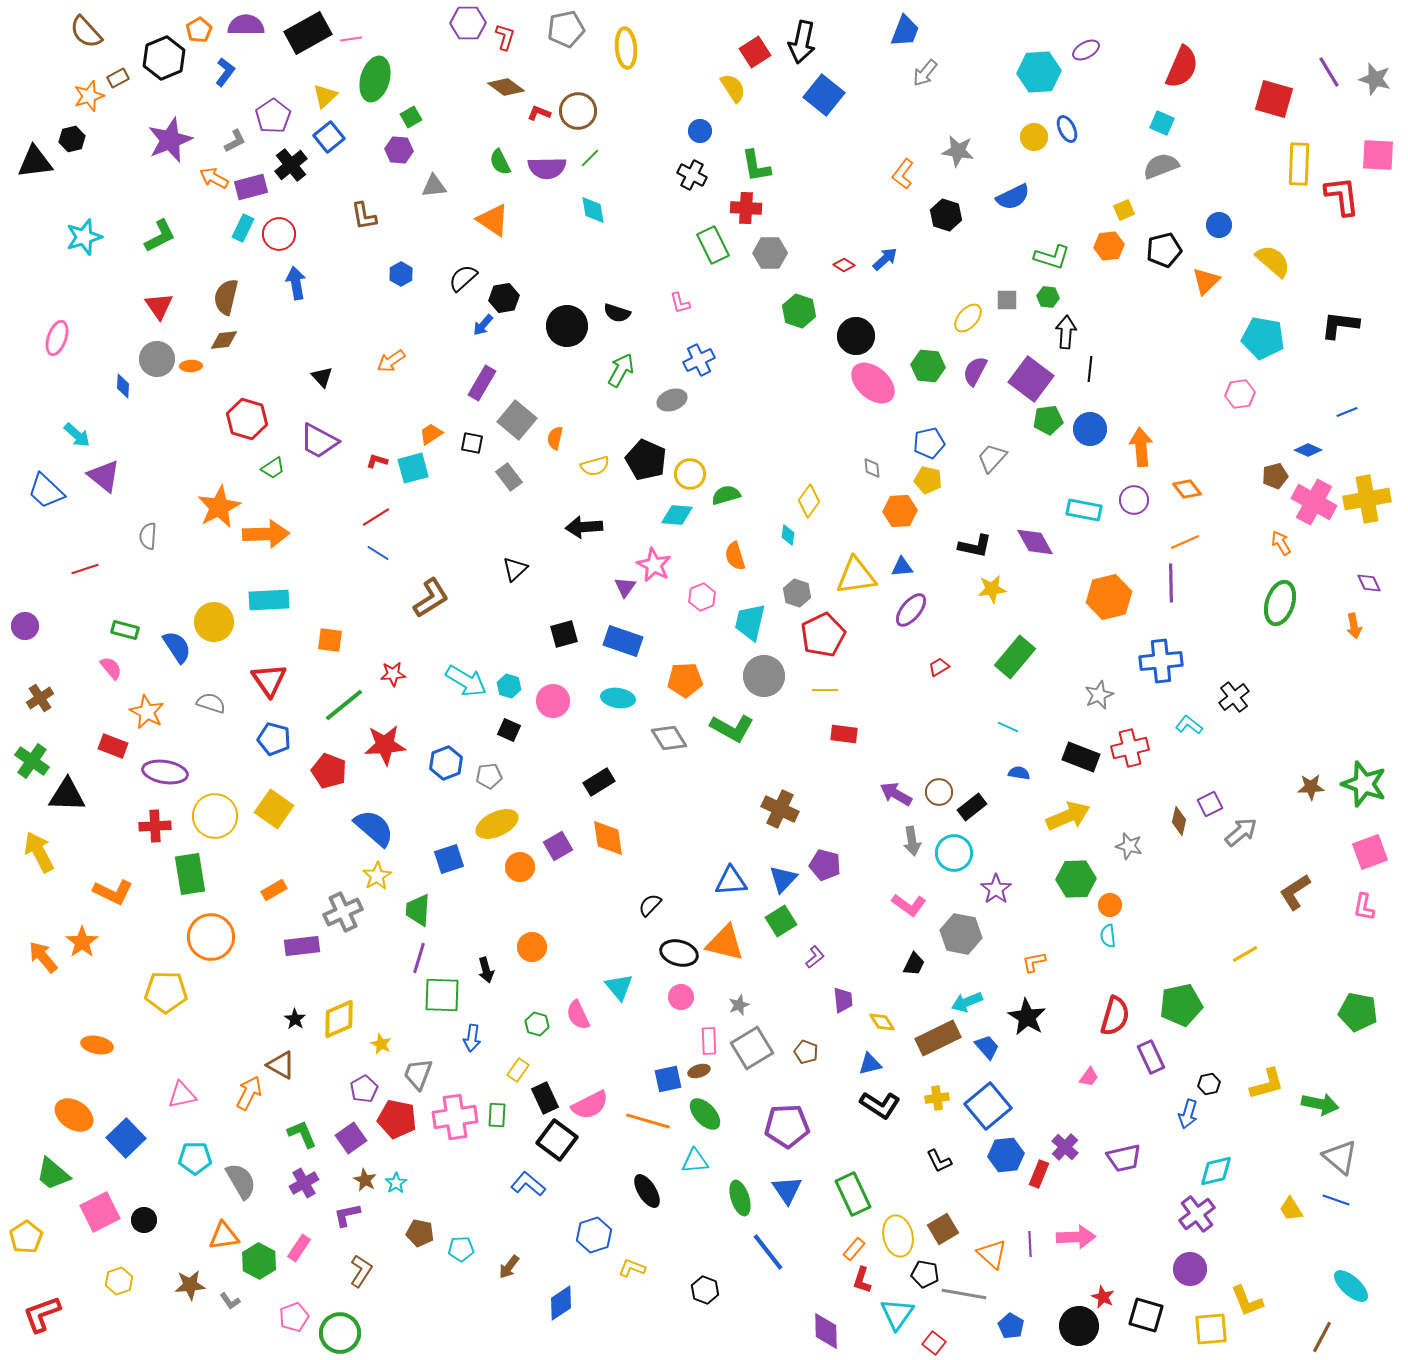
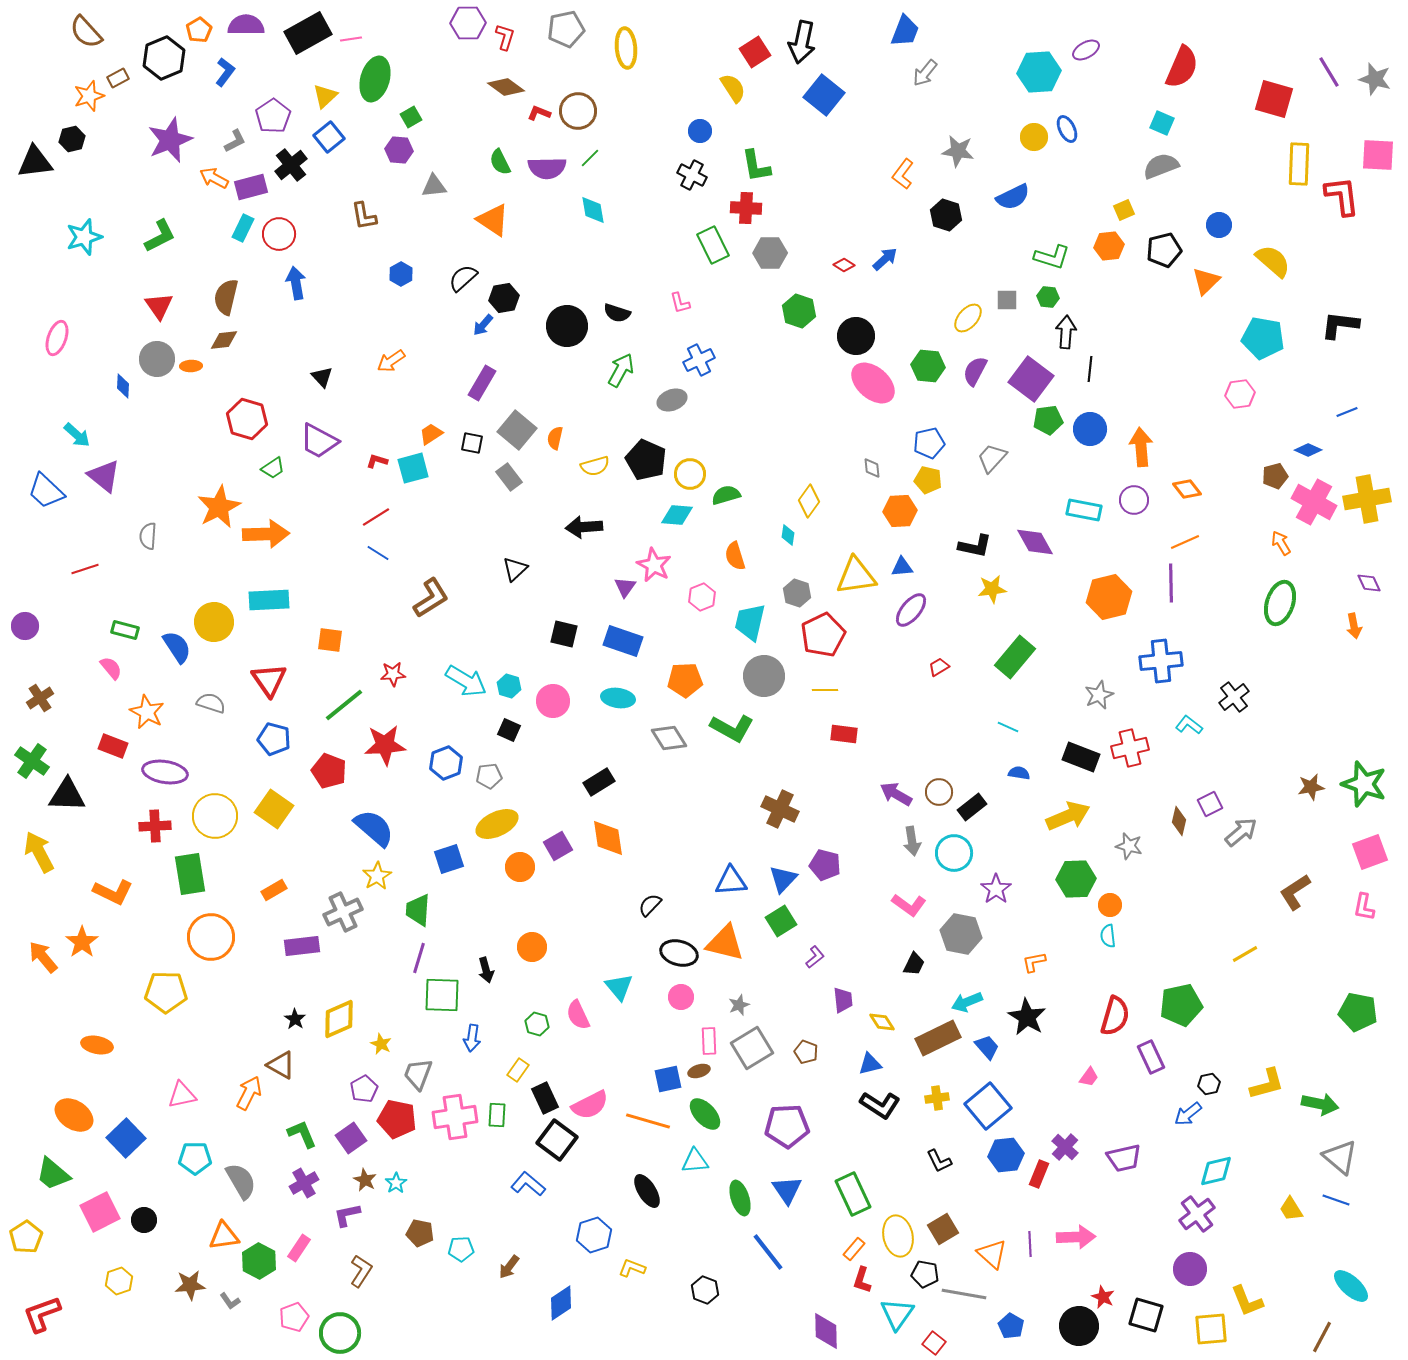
gray square at (517, 420): moved 10 px down
black square at (564, 634): rotated 28 degrees clockwise
brown star at (1311, 787): rotated 8 degrees counterclockwise
blue arrow at (1188, 1114): rotated 36 degrees clockwise
